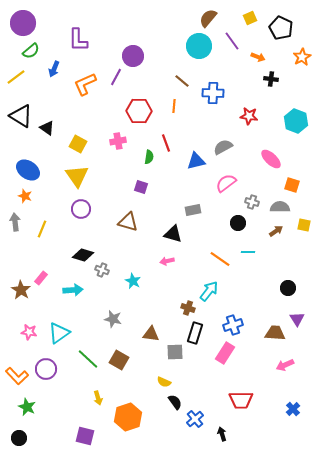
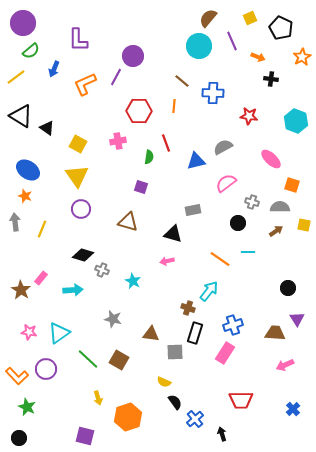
purple line at (232, 41): rotated 12 degrees clockwise
